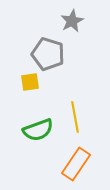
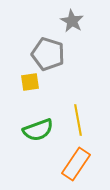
gray star: rotated 15 degrees counterclockwise
yellow line: moved 3 px right, 3 px down
